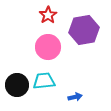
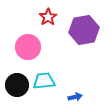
red star: moved 2 px down
pink circle: moved 20 px left
